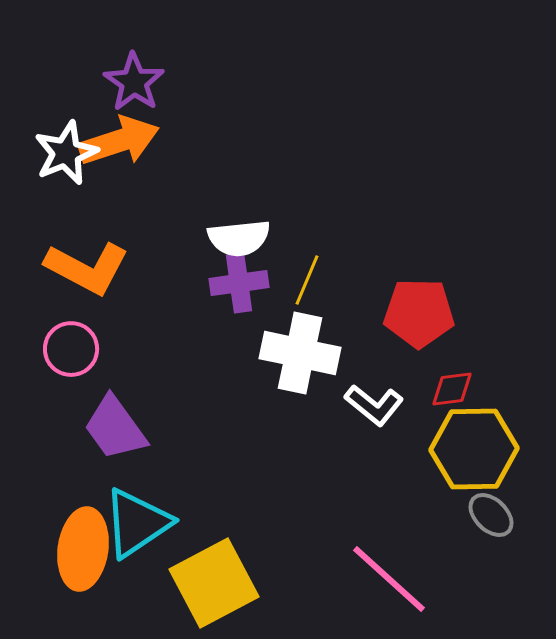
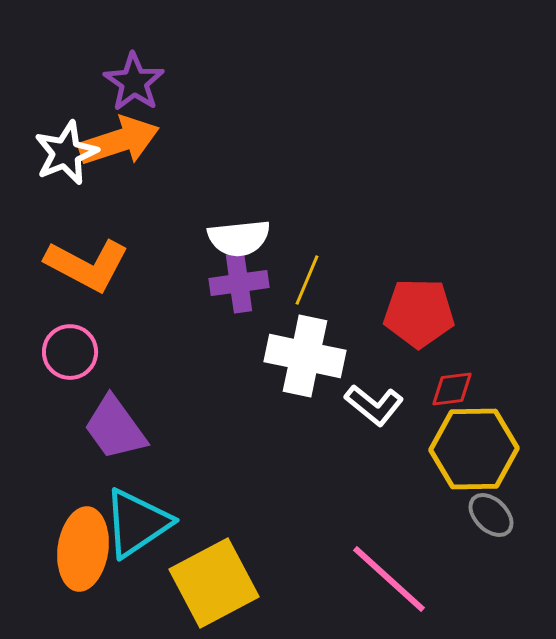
orange L-shape: moved 3 px up
pink circle: moved 1 px left, 3 px down
white cross: moved 5 px right, 3 px down
